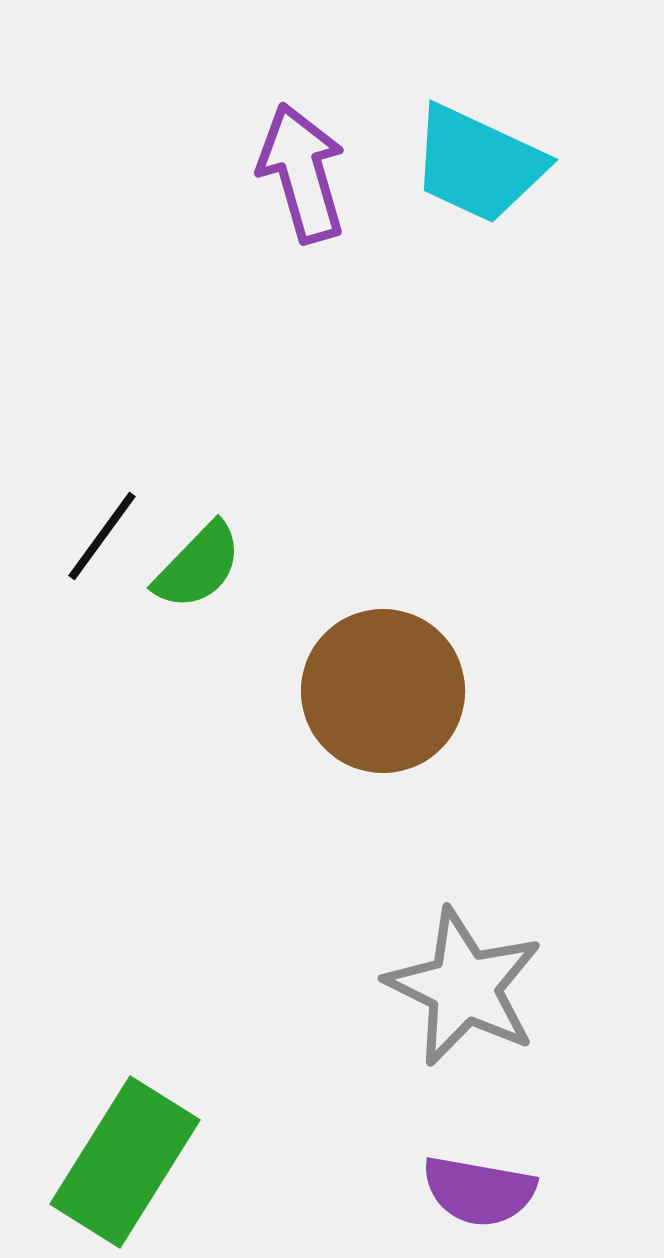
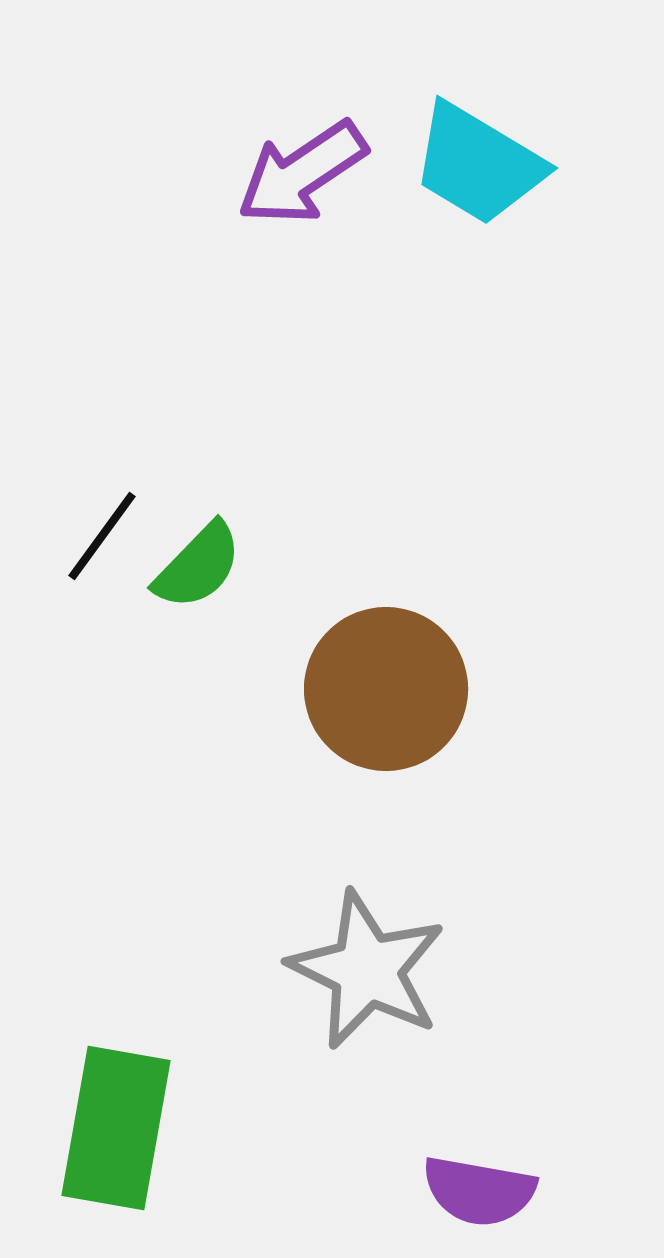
cyan trapezoid: rotated 6 degrees clockwise
purple arrow: rotated 108 degrees counterclockwise
brown circle: moved 3 px right, 2 px up
gray star: moved 97 px left, 17 px up
green rectangle: moved 9 px left, 34 px up; rotated 22 degrees counterclockwise
